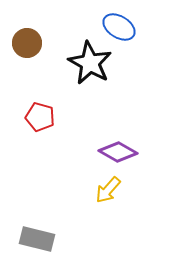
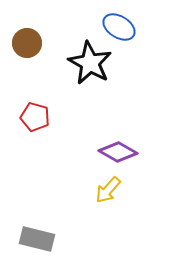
red pentagon: moved 5 px left
